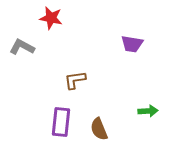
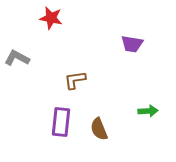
gray L-shape: moved 5 px left, 11 px down
